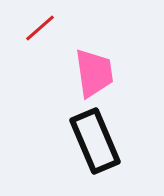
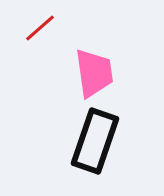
black rectangle: rotated 42 degrees clockwise
